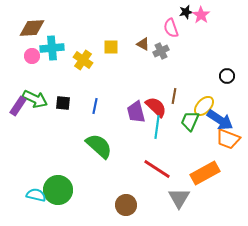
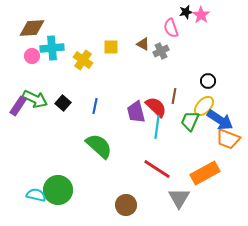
black circle: moved 19 px left, 5 px down
black square: rotated 35 degrees clockwise
